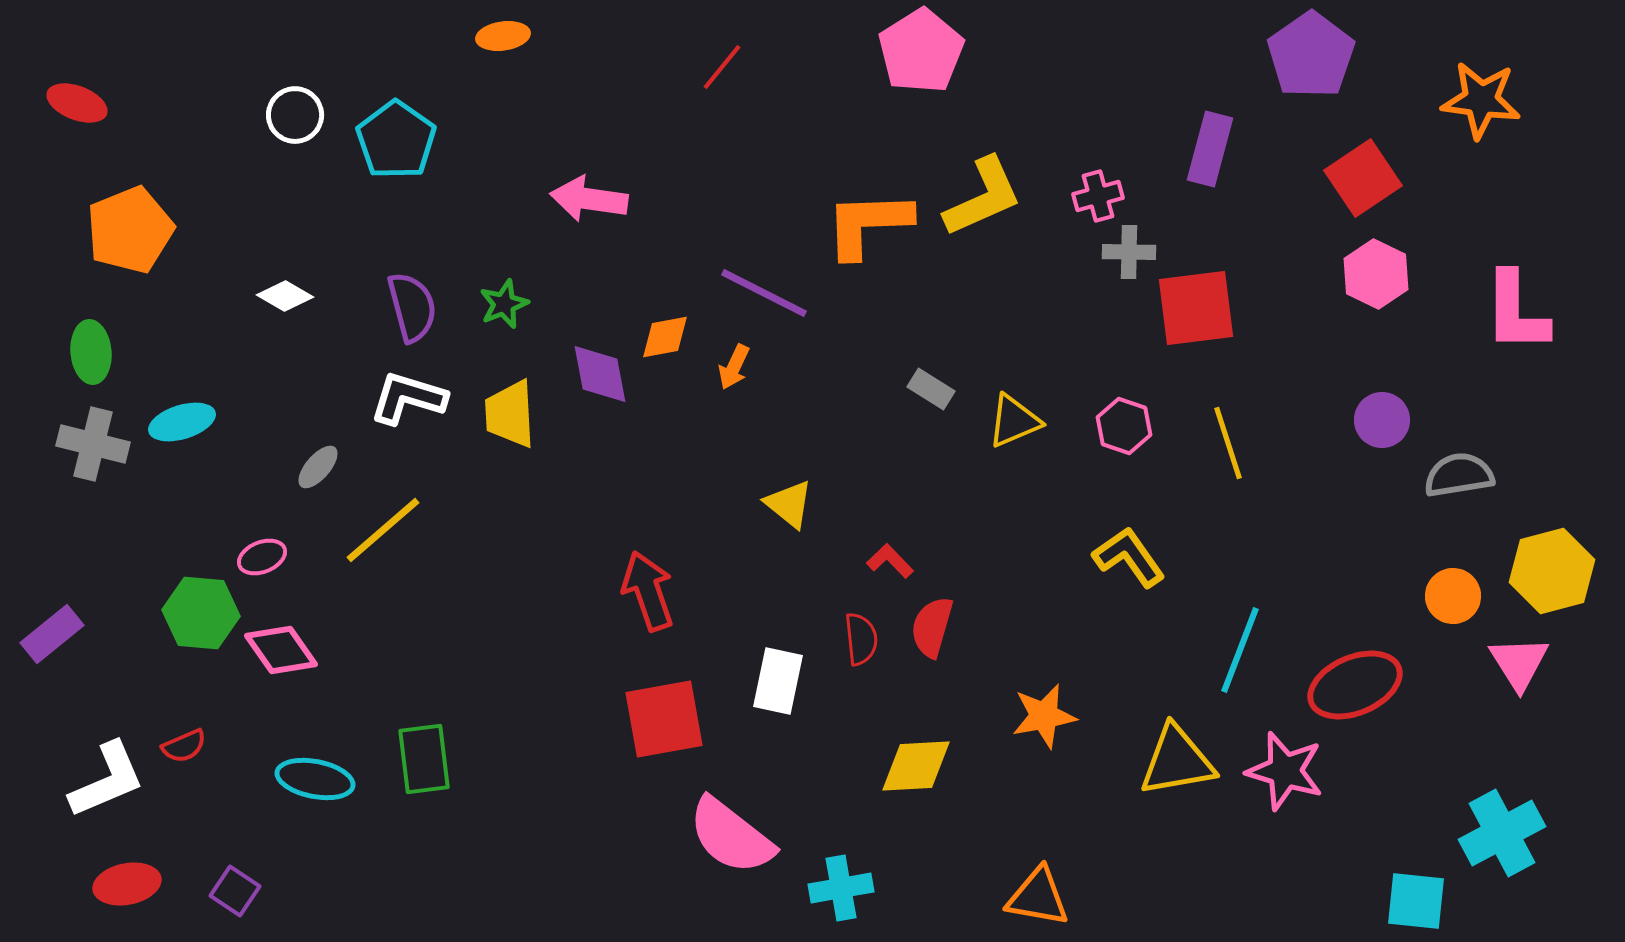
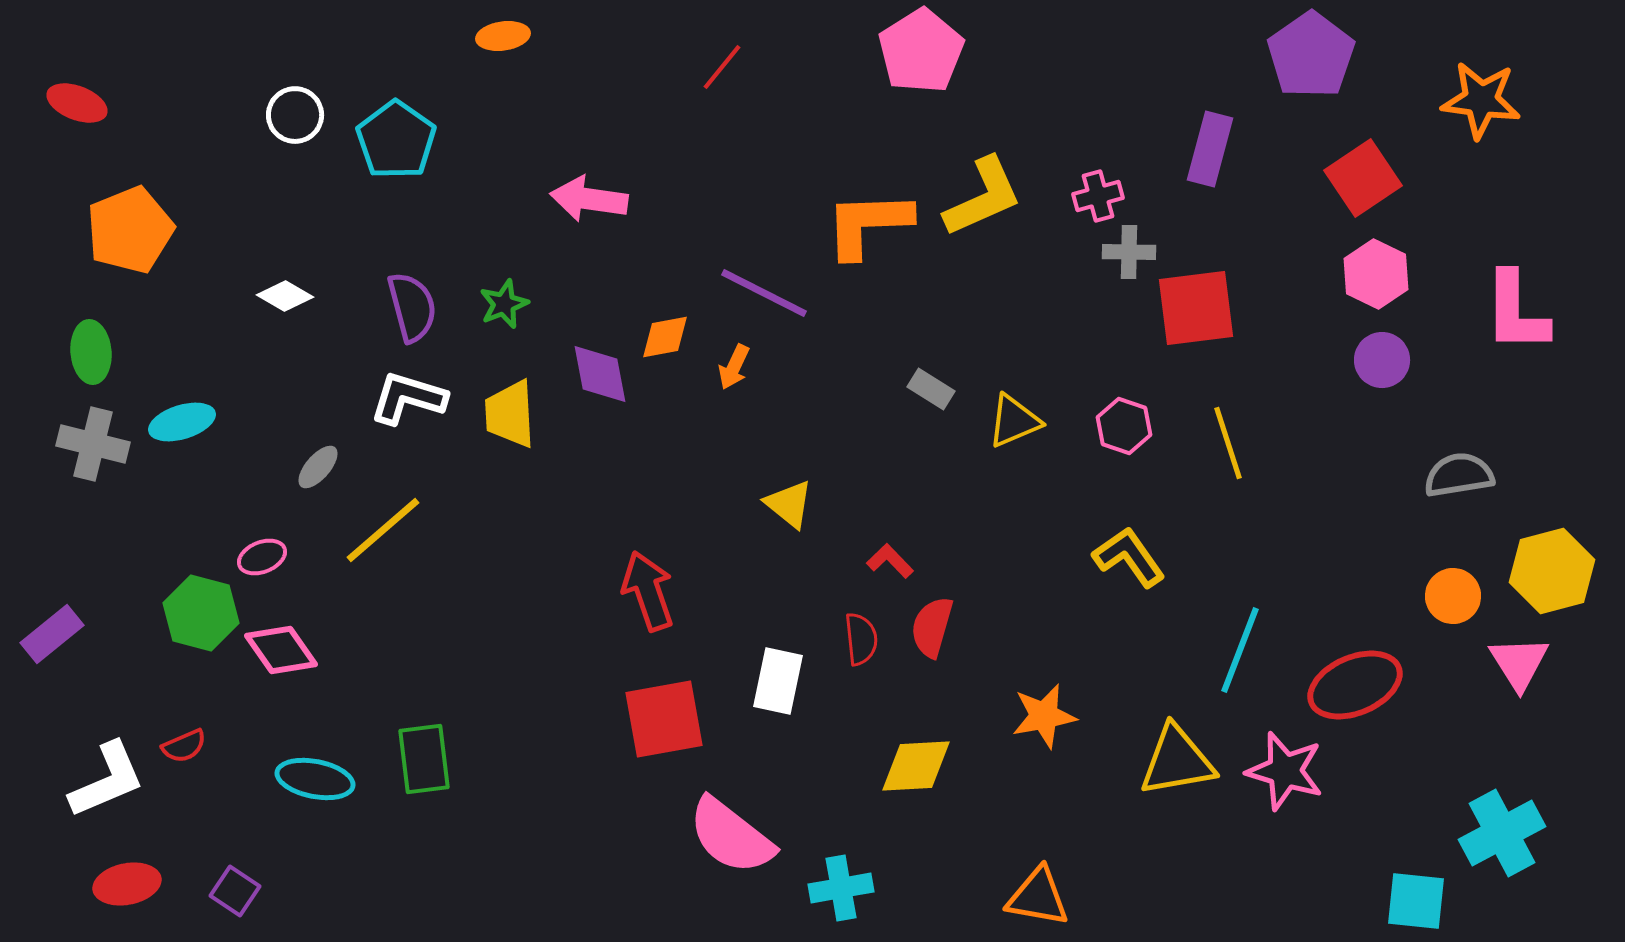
purple circle at (1382, 420): moved 60 px up
green hexagon at (201, 613): rotated 10 degrees clockwise
